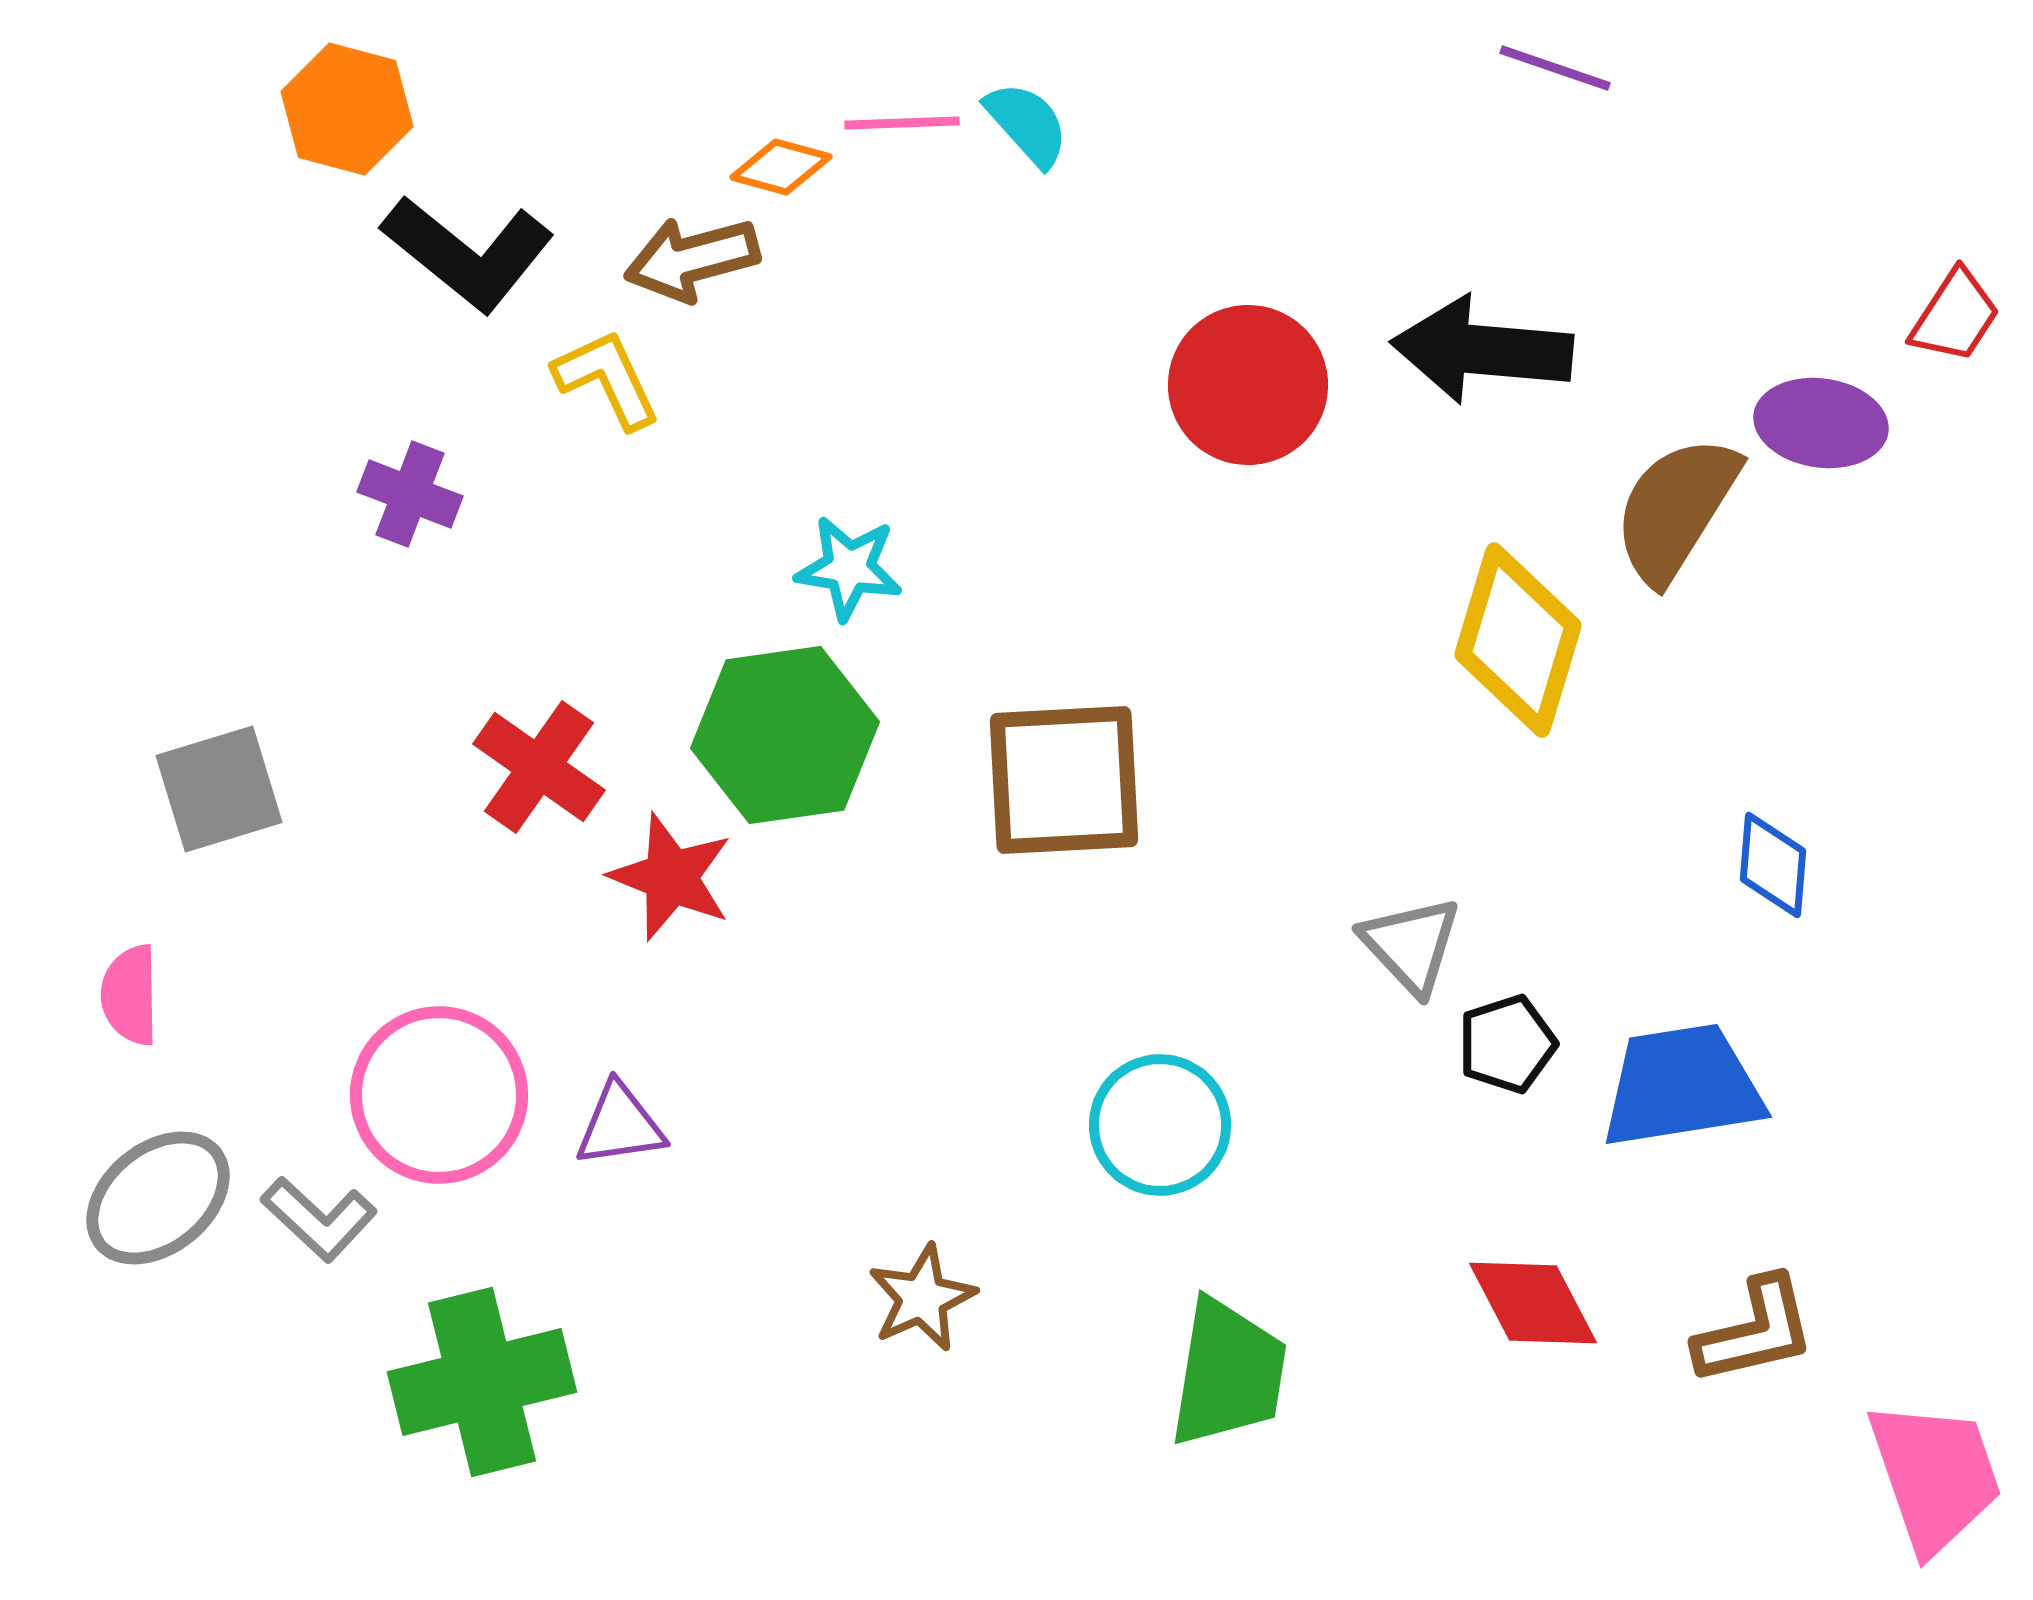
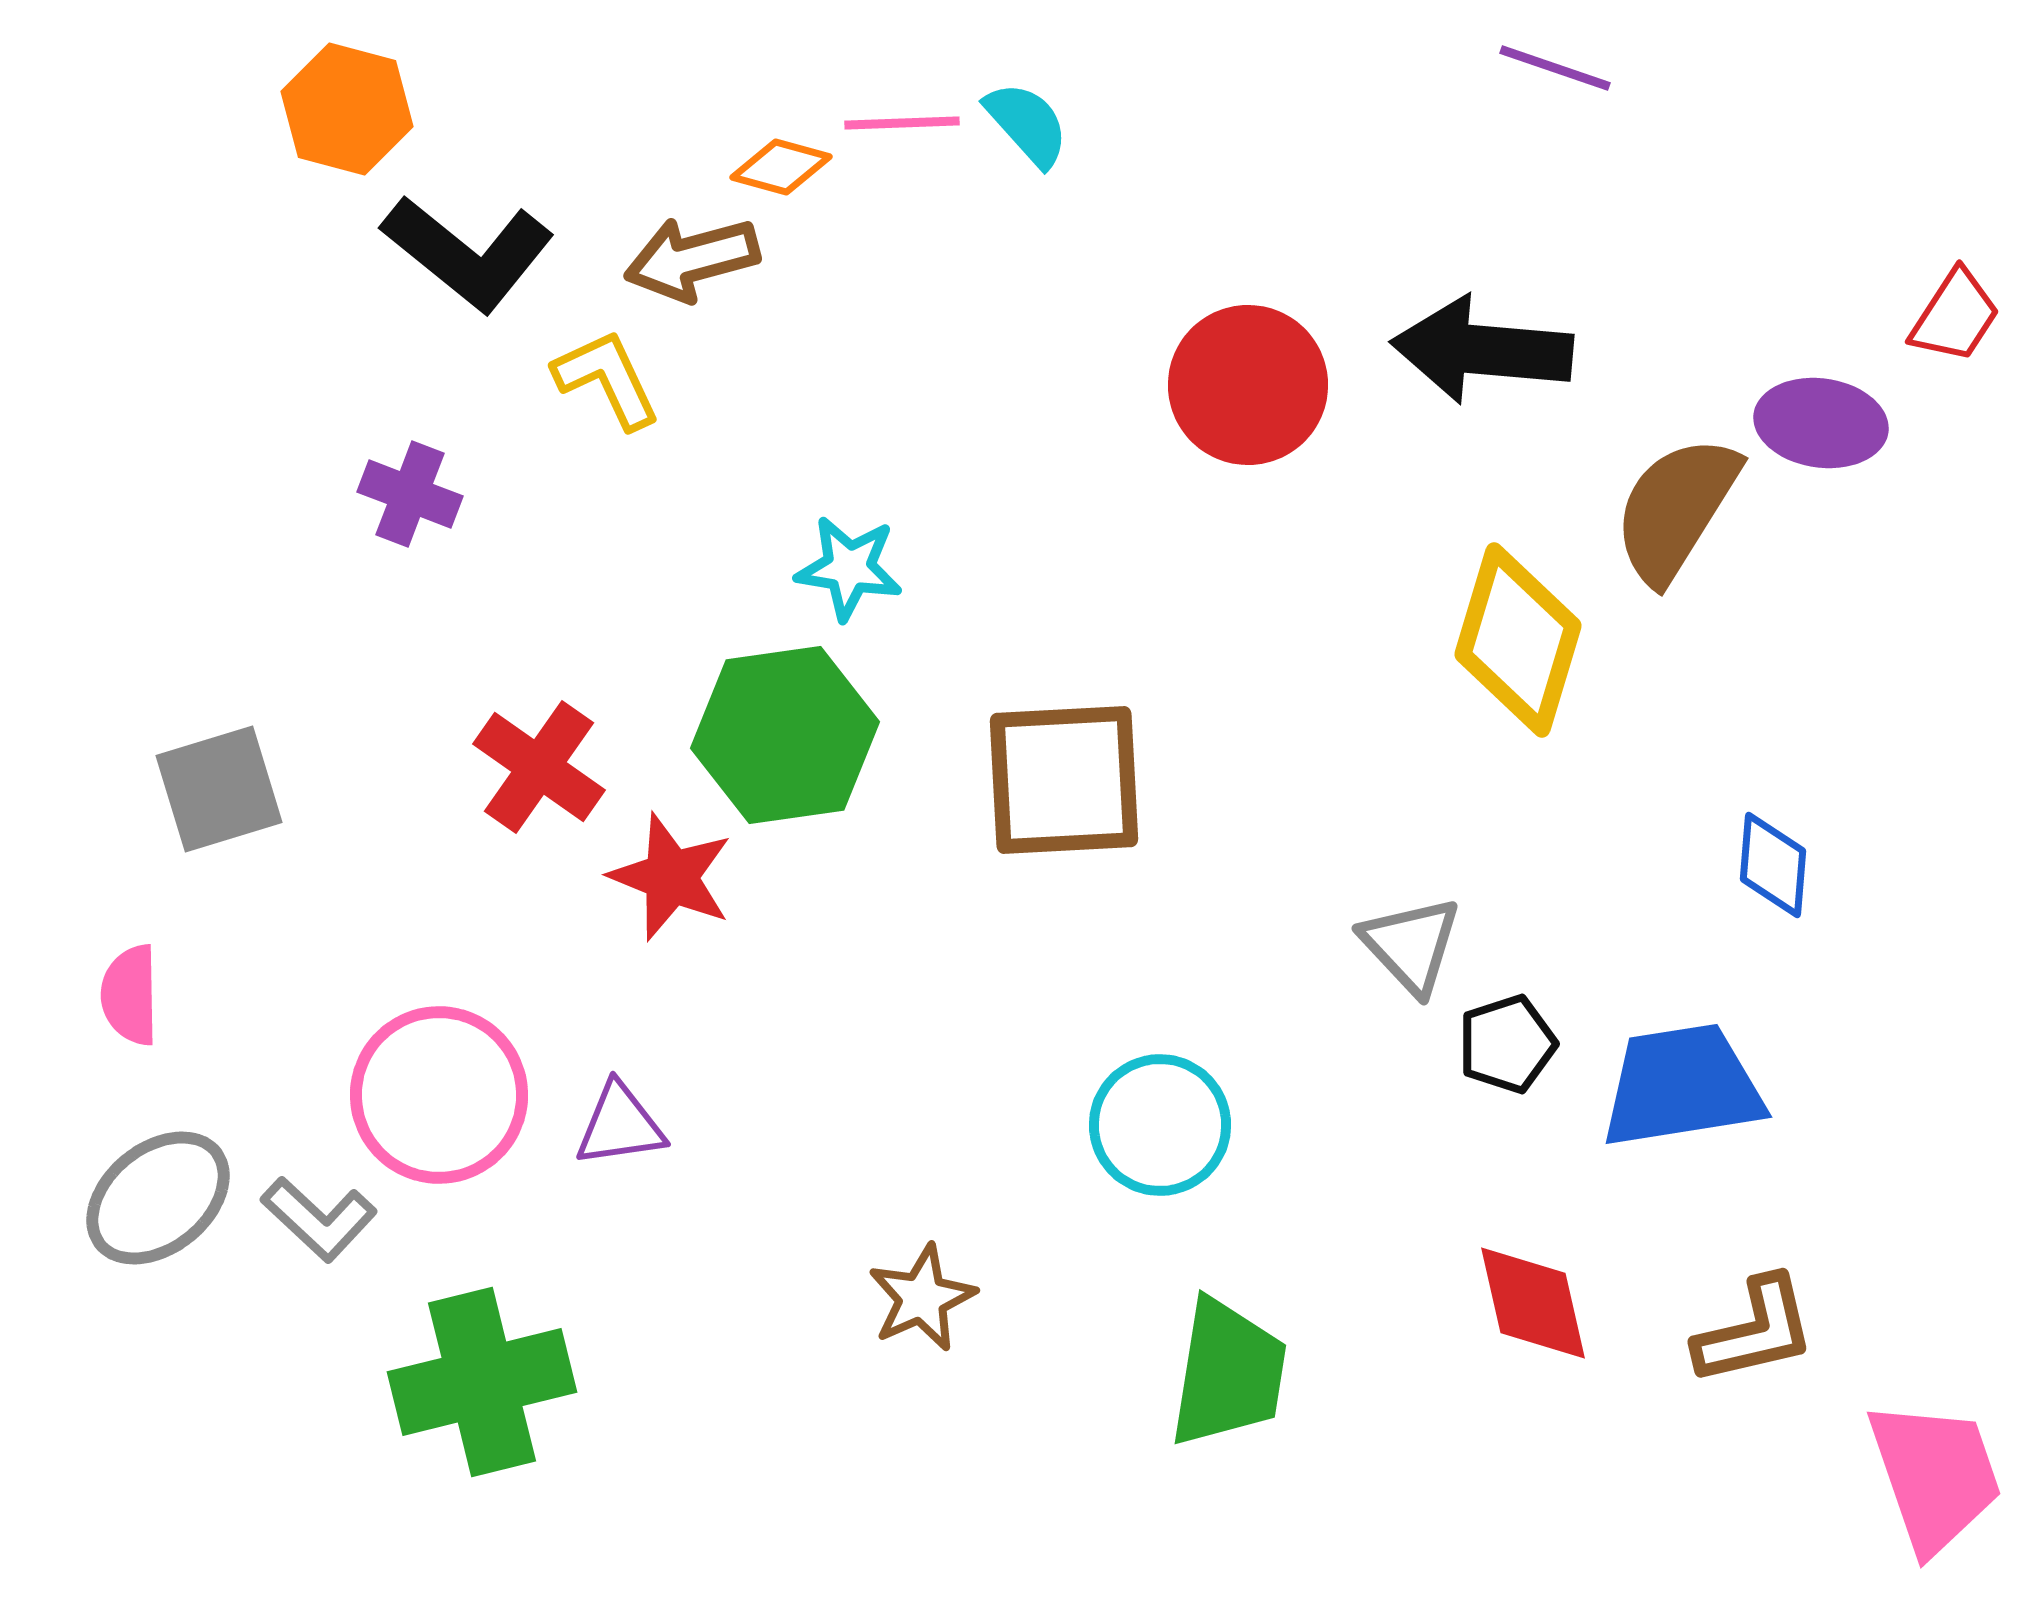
red diamond: rotated 15 degrees clockwise
